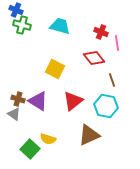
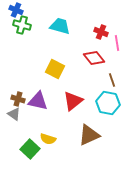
purple triangle: rotated 20 degrees counterclockwise
cyan hexagon: moved 2 px right, 3 px up
